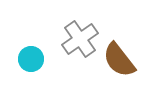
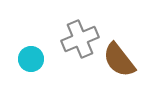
gray cross: rotated 12 degrees clockwise
